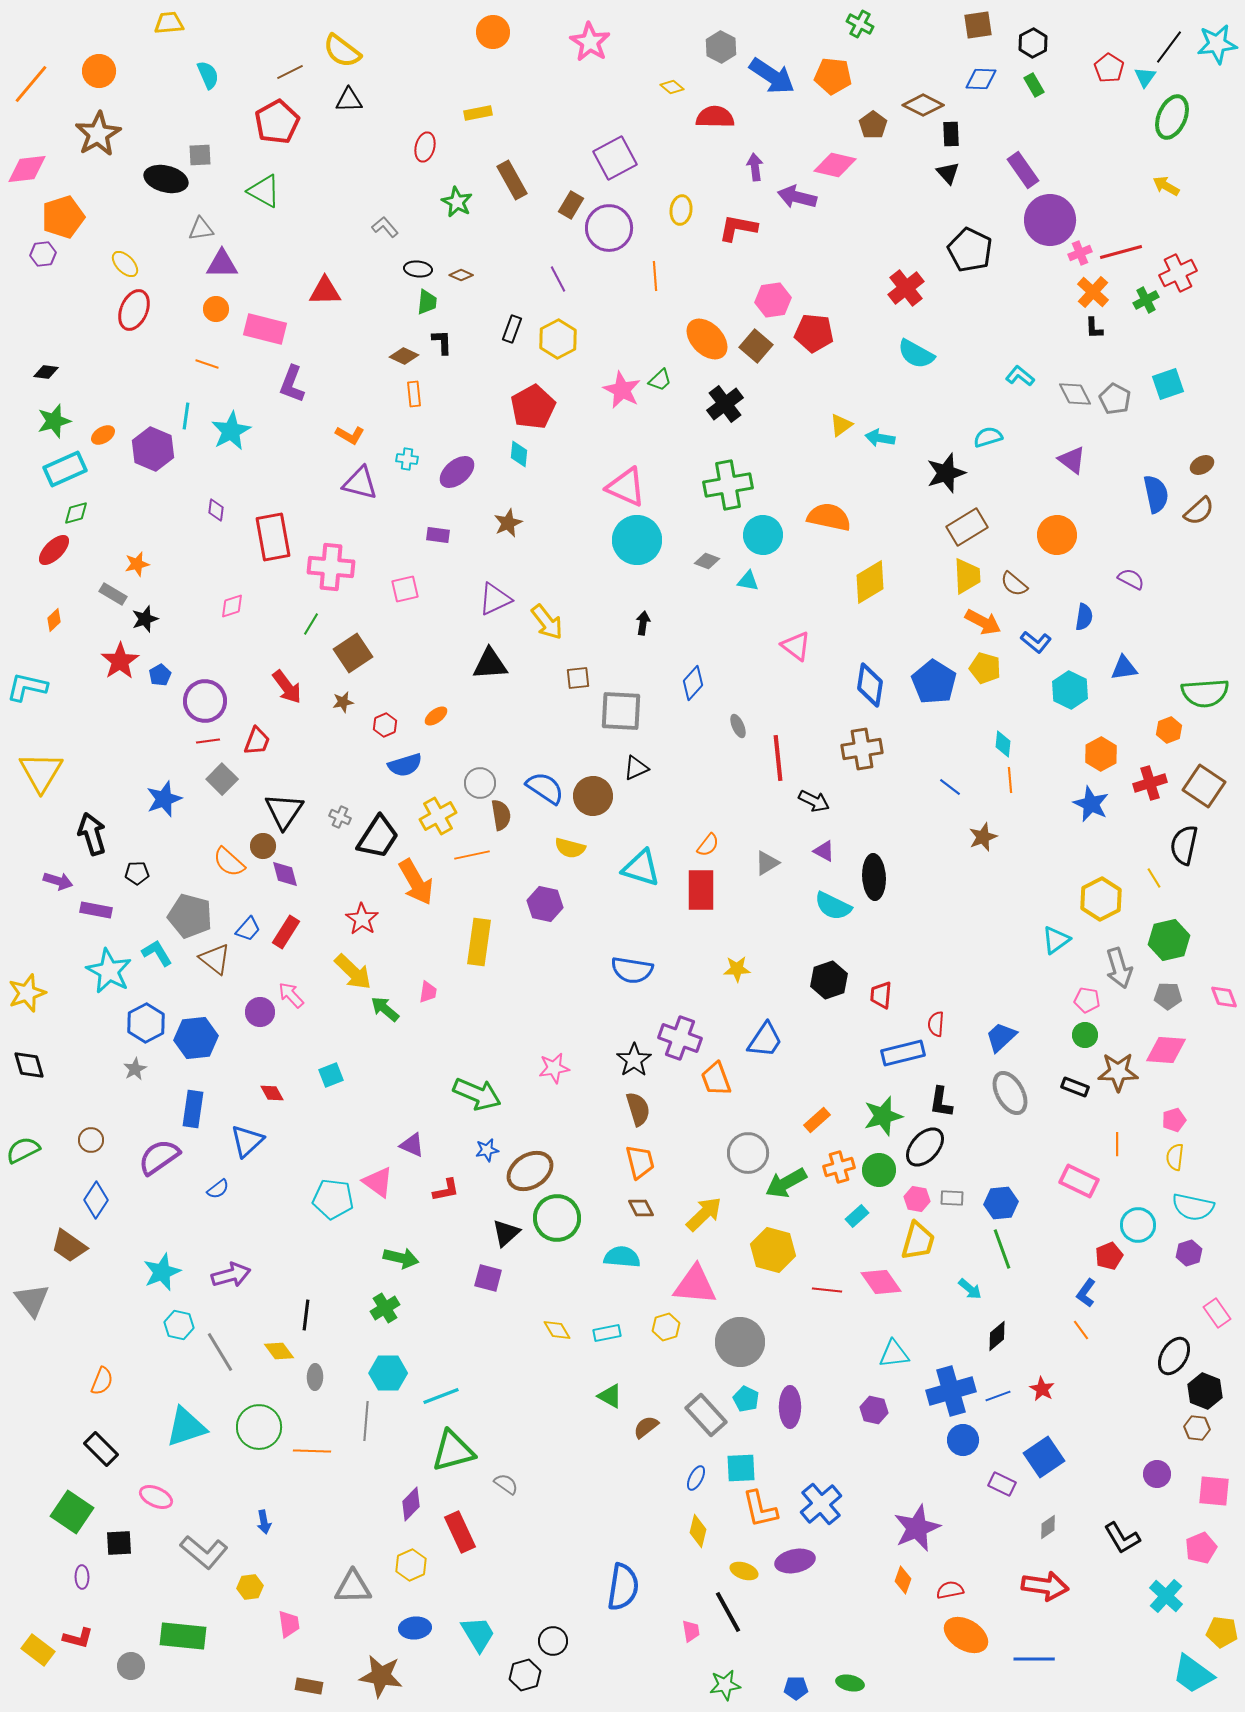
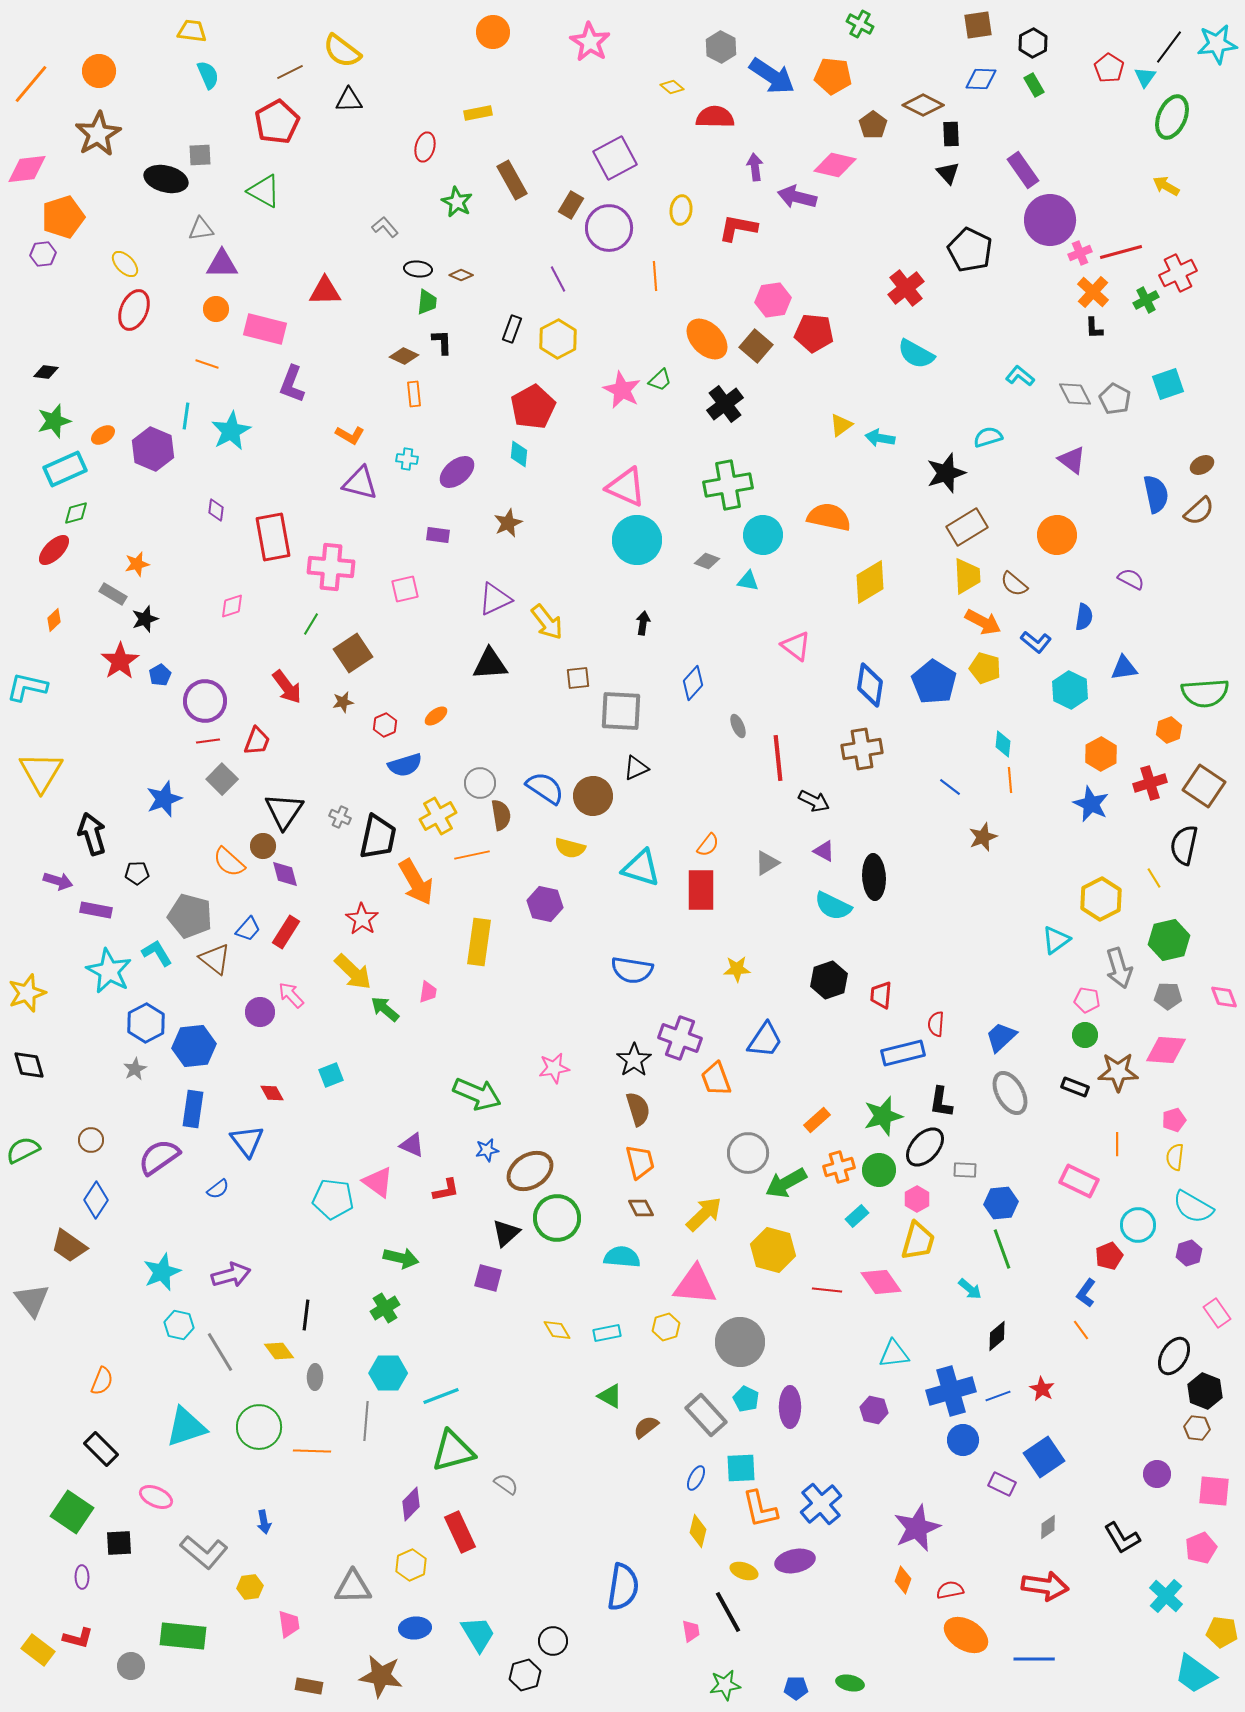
yellow trapezoid at (169, 23): moved 23 px right, 8 px down; rotated 12 degrees clockwise
black trapezoid at (378, 837): rotated 21 degrees counterclockwise
blue hexagon at (196, 1038): moved 2 px left, 8 px down
blue triangle at (247, 1141): rotated 24 degrees counterclockwise
gray rectangle at (952, 1198): moved 13 px right, 28 px up
pink hexagon at (917, 1199): rotated 20 degrees clockwise
cyan semicircle at (1193, 1207): rotated 18 degrees clockwise
cyan trapezoid at (1193, 1674): moved 2 px right
